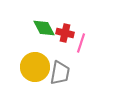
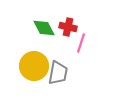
red cross: moved 3 px right, 6 px up
yellow circle: moved 1 px left, 1 px up
gray trapezoid: moved 2 px left
